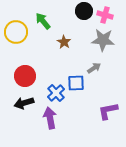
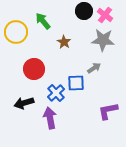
pink cross: rotated 21 degrees clockwise
red circle: moved 9 px right, 7 px up
